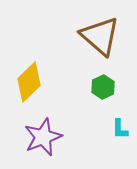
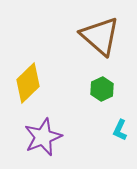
yellow diamond: moved 1 px left, 1 px down
green hexagon: moved 1 px left, 2 px down
cyan L-shape: moved 1 px down; rotated 25 degrees clockwise
